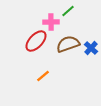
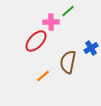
brown semicircle: moved 18 px down; rotated 60 degrees counterclockwise
blue cross: rotated 16 degrees clockwise
